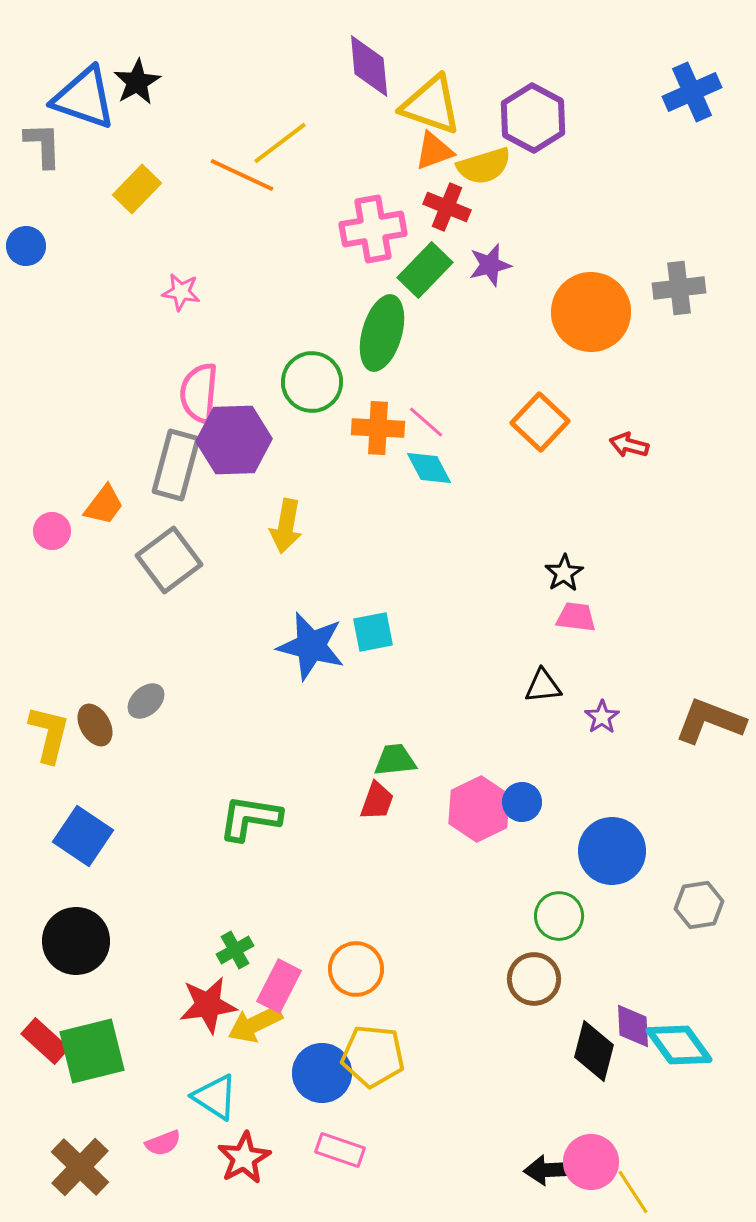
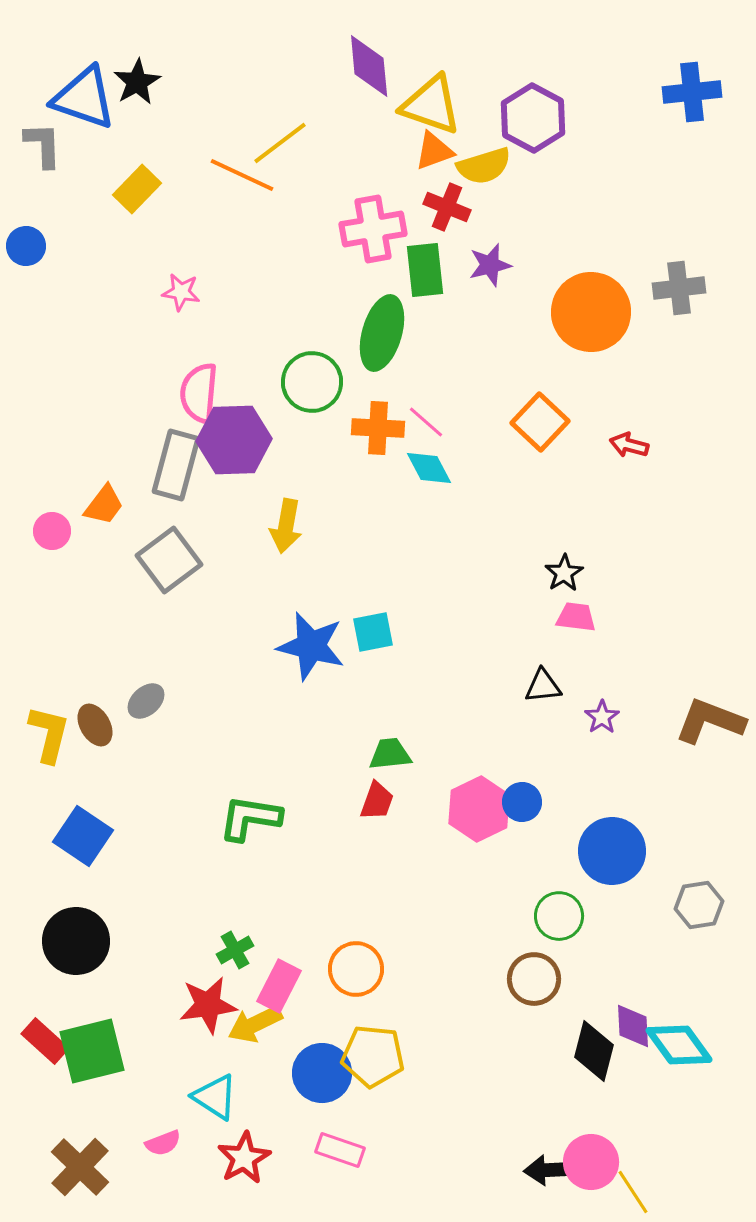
blue cross at (692, 92): rotated 18 degrees clockwise
green rectangle at (425, 270): rotated 50 degrees counterclockwise
green trapezoid at (395, 760): moved 5 px left, 6 px up
